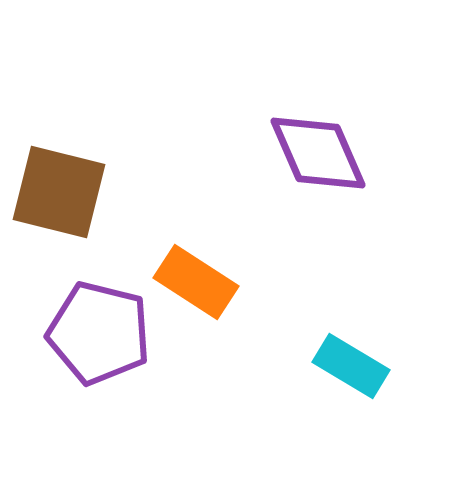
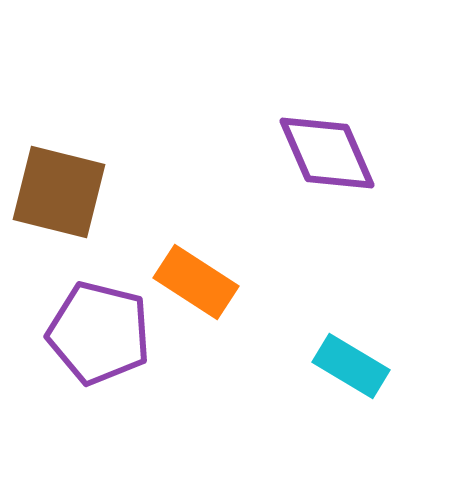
purple diamond: moved 9 px right
